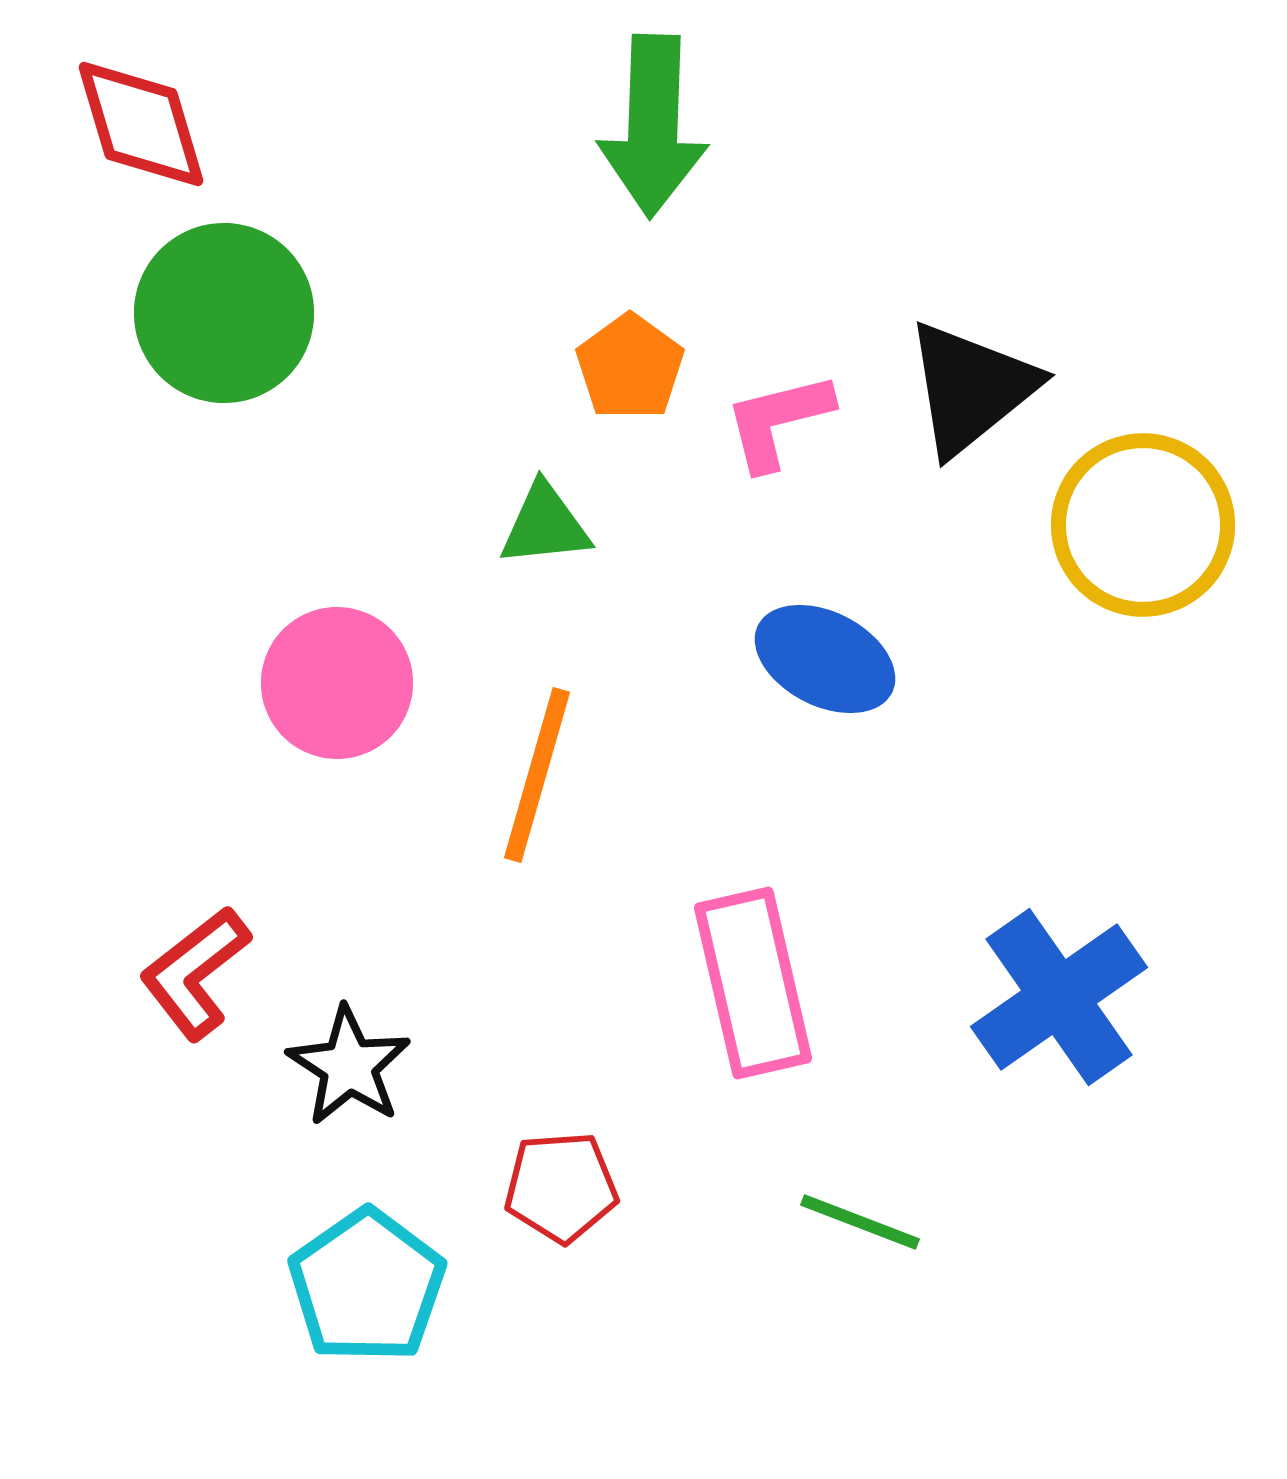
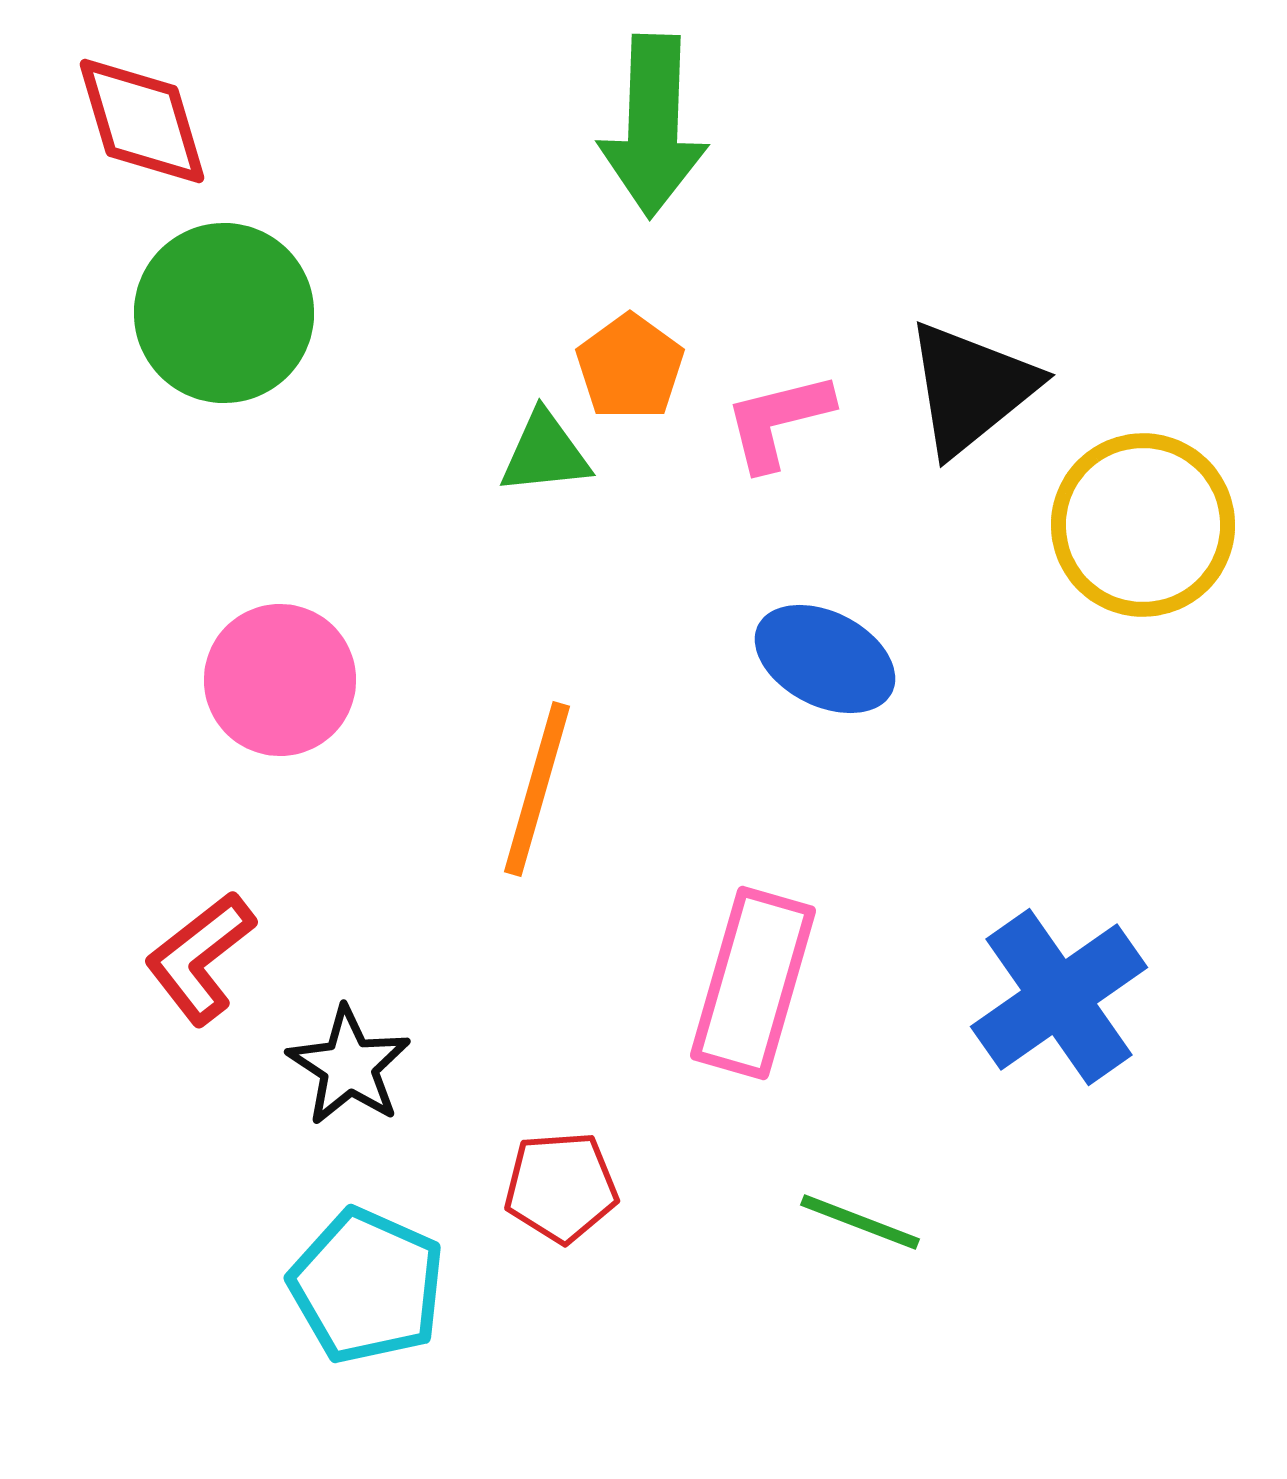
red diamond: moved 1 px right, 3 px up
green triangle: moved 72 px up
pink circle: moved 57 px left, 3 px up
orange line: moved 14 px down
red L-shape: moved 5 px right, 15 px up
pink rectangle: rotated 29 degrees clockwise
cyan pentagon: rotated 13 degrees counterclockwise
